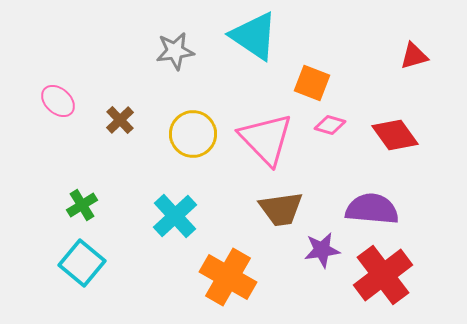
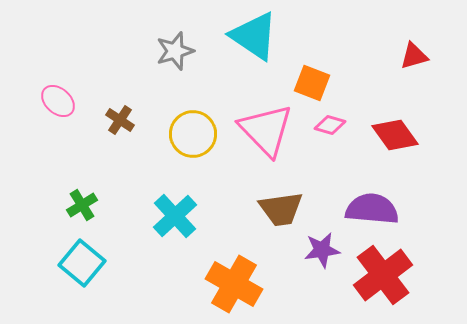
gray star: rotated 9 degrees counterclockwise
brown cross: rotated 12 degrees counterclockwise
pink triangle: moved 9 px up
orange cross: moved 6 px right, 7 px down
